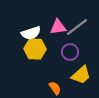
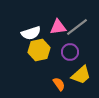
yellow hexagon: moved 4 px right, 1 px down; rotated 15 degrees counterclockwise
orange semicircle: moved 4 px right, 4 px up
